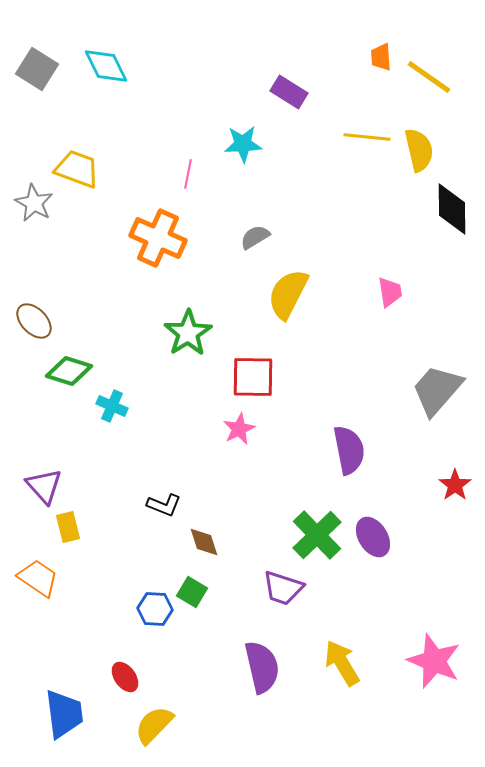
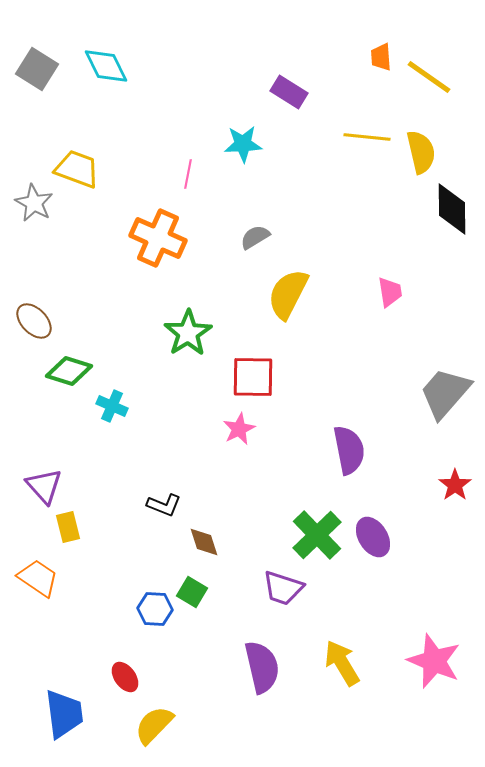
yellow semicircle at (419, 150): moved 2 px right, 2 px down
gray trapezoid at (437, 390): moved 8 px right, 3 px down
